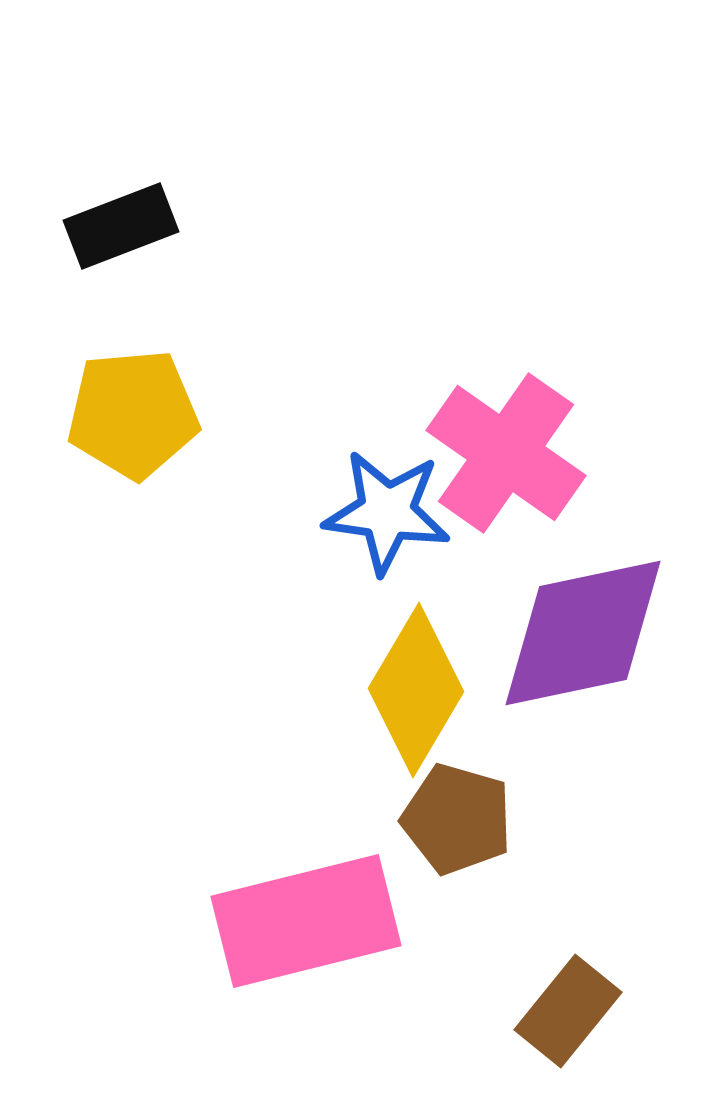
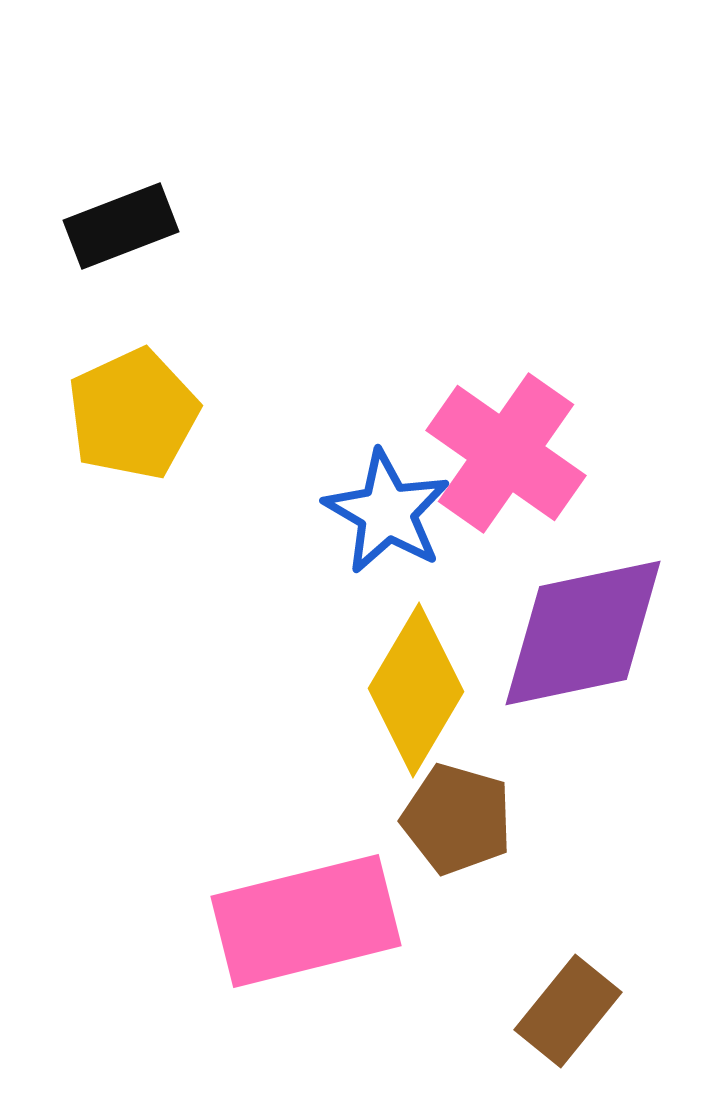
yellow pentagon: rotated 20 degrees counterclockwise
blue star: rotated 22 degrees clockwise
